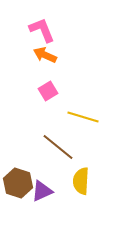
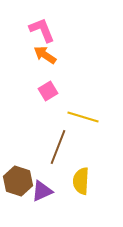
orange arrow: rotated 10 degrees clockwise
brown line: rotated 72 degrees clockwise
brown hexagon: moved 2 px up
